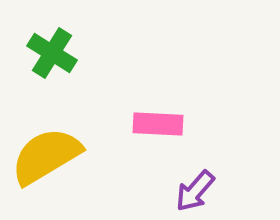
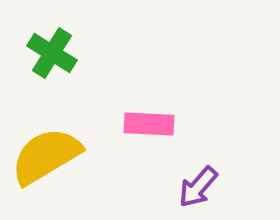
pink rectangle: moved 9 px left
purple arrow: moved 3 px right, 4 px up
